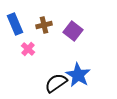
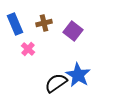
brown cross: moved 2 px up
